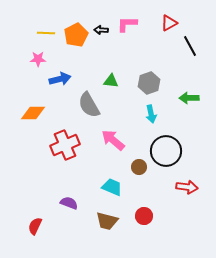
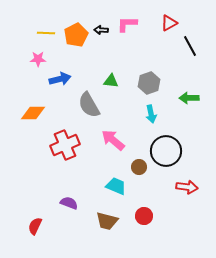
cyan trapezoid: moved 4 px right, 1 px up
